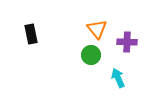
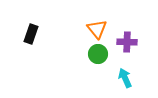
black rectangle: rotated 30 degrees clockwise
green circle: moved 7 px right, 1 px up
cyan arrow: moved 7 px right
